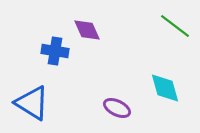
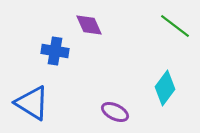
purple diamond: moved 2 px right, 5 px up
cyan diamond: rotated 52 degrees clockwise
purple ellipse: moved 2 px left, 4 px down
